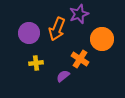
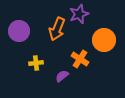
purple circle: moved 10 px left, 2 px up
orange circle: moved 2 px right, 1 px down
purple semicircle: moved 1 px left
